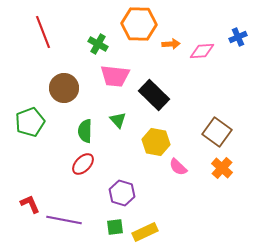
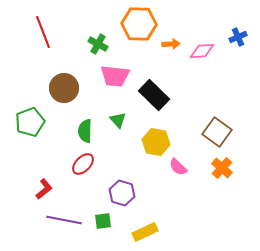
red L-shape: moved 14 px right, 15 px up; rotated 75 degrees clockwise
green square: moved 12 px left, 6 px up
